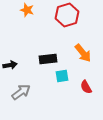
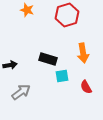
orange arrow: rotated 30 degrees clockwise
black rectangle: rotated 24 degrees clockwise
